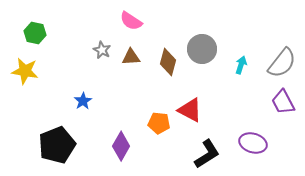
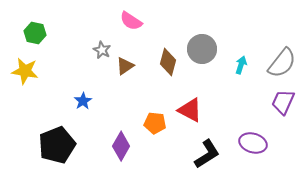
brown triangle: moved 6 px left, 9 px down; rotated 30 degrees counterclockwise
purple trapezoid: rotated 52 degrees clockwise
orange pentagon: moved 4 px left
